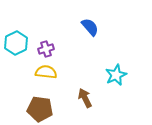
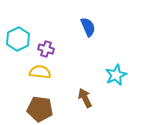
blue semicircle: moved 2 px left; rotated 18 degrees clockwise
cyan hexagon: moved 2 px right, 4 px up
purple cross: rotated 35 degrees clockwise
yellow semicircle: moved 6 px left
